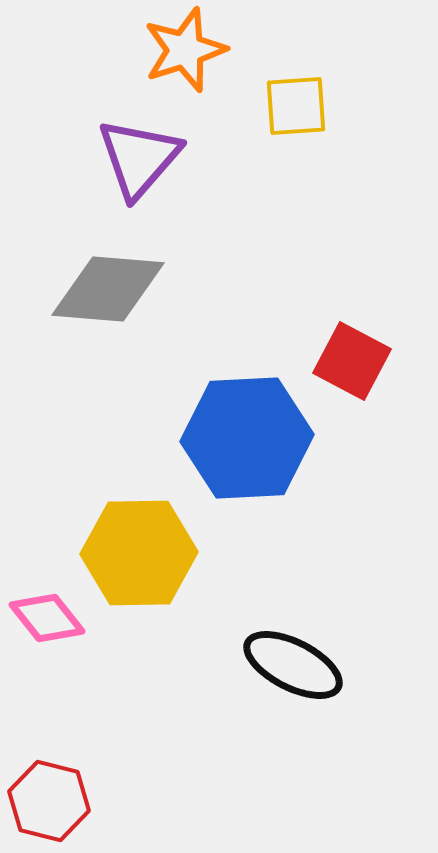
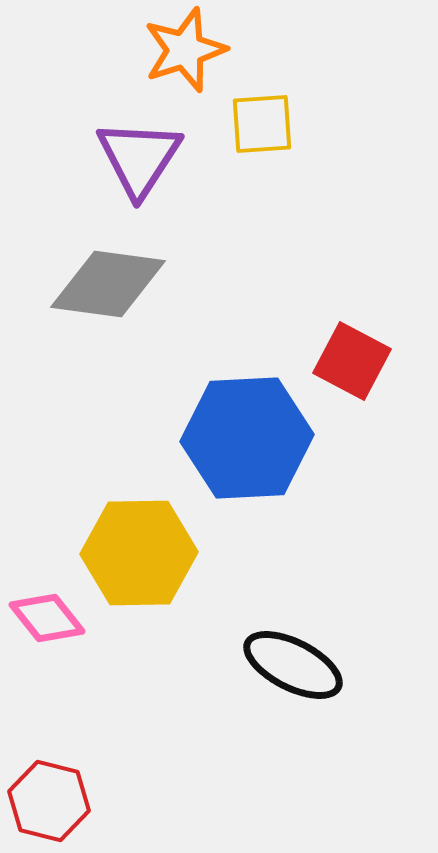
yellow square: moved 34 px left, 18 px down
purple triangle: rotated 8 degrees counterclockwise
gray diamond: moved 5 px up; rotated 3 degrees clockwise
